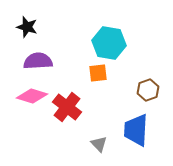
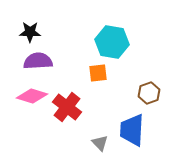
black star: moved 3 px right, 5 px down; rotated 15 degrees counterclockwise
cyan hexagon: moved 3 px right, 1 px up
brown hexagon: moved 1 px right, 3 px down
blue trapezoid: moved 4 px left
gray triangle: moved 1 px right, 1 px up
